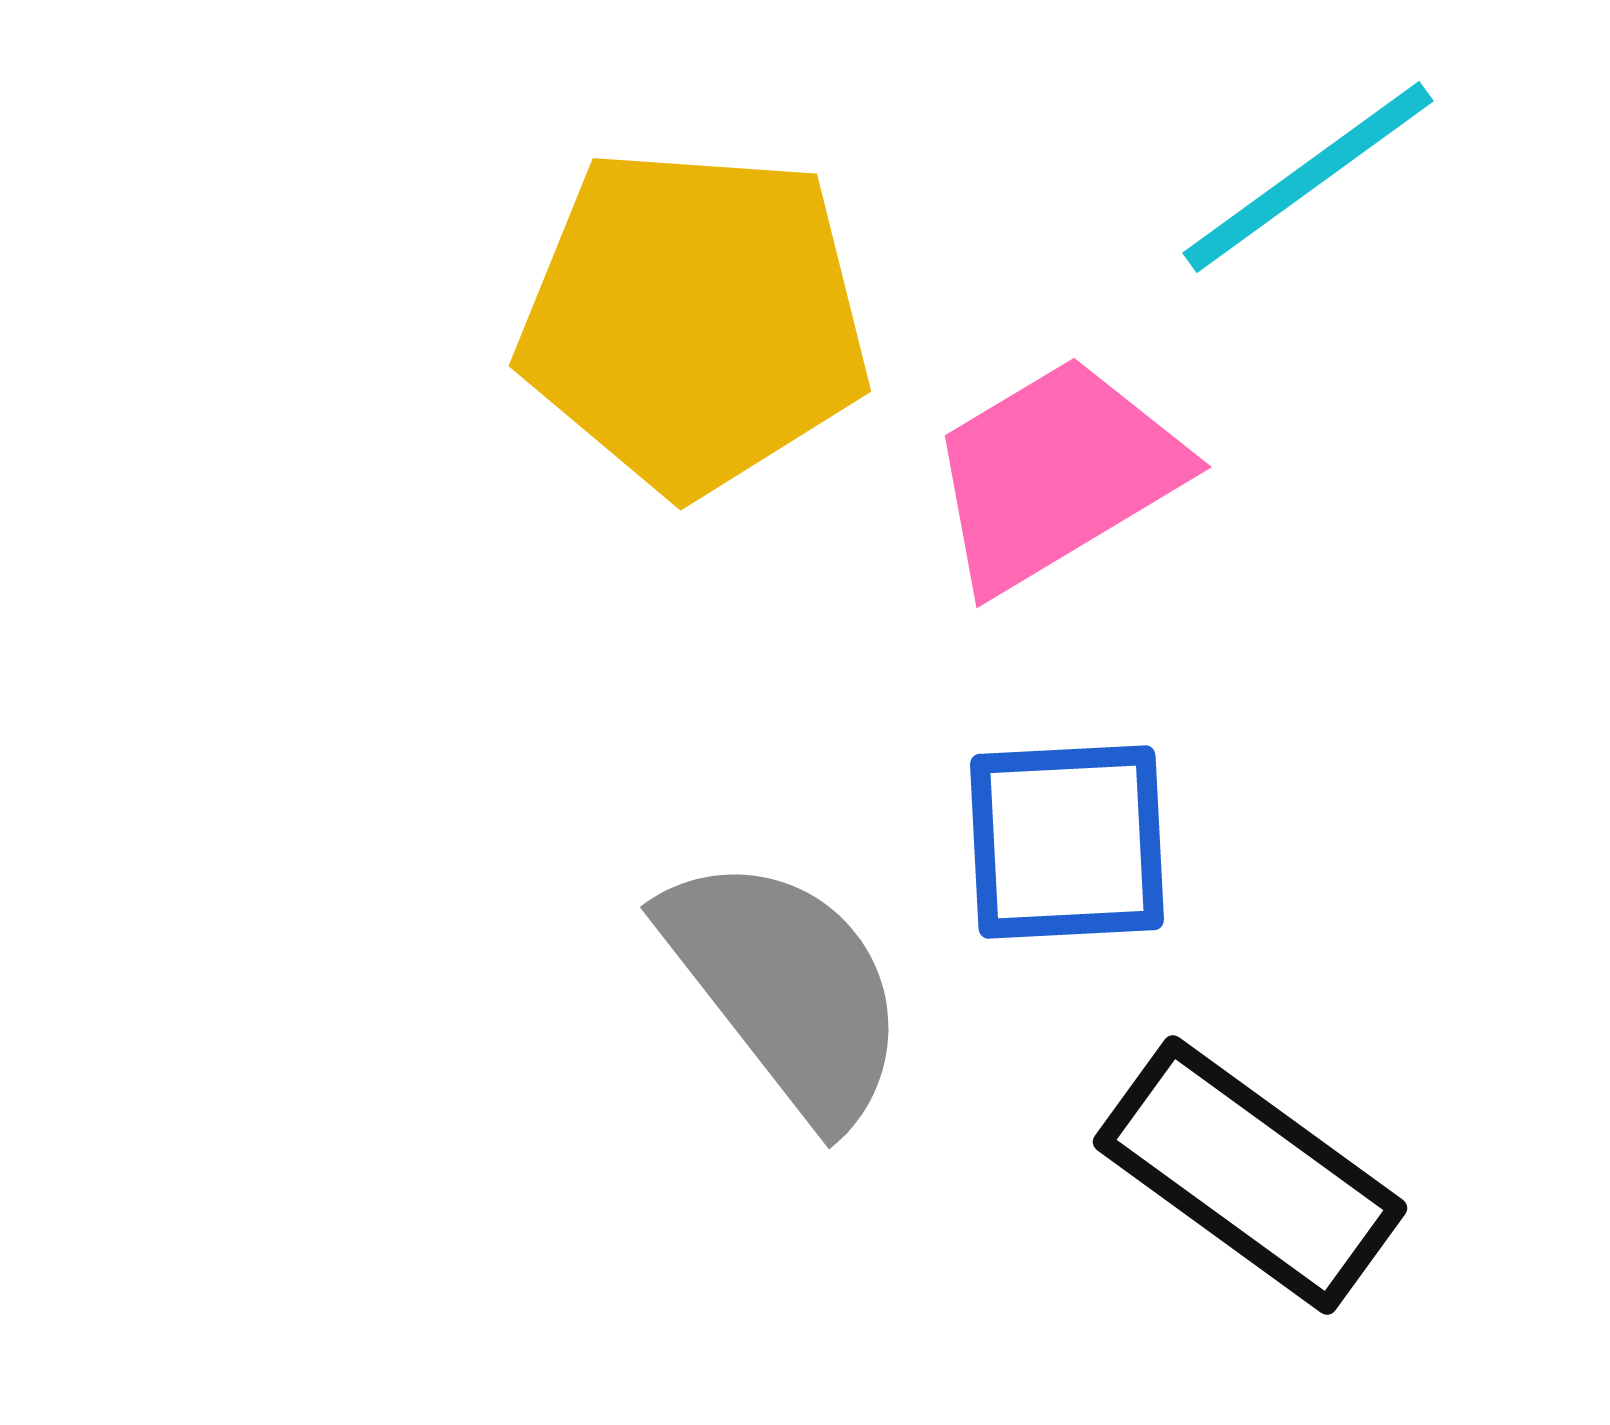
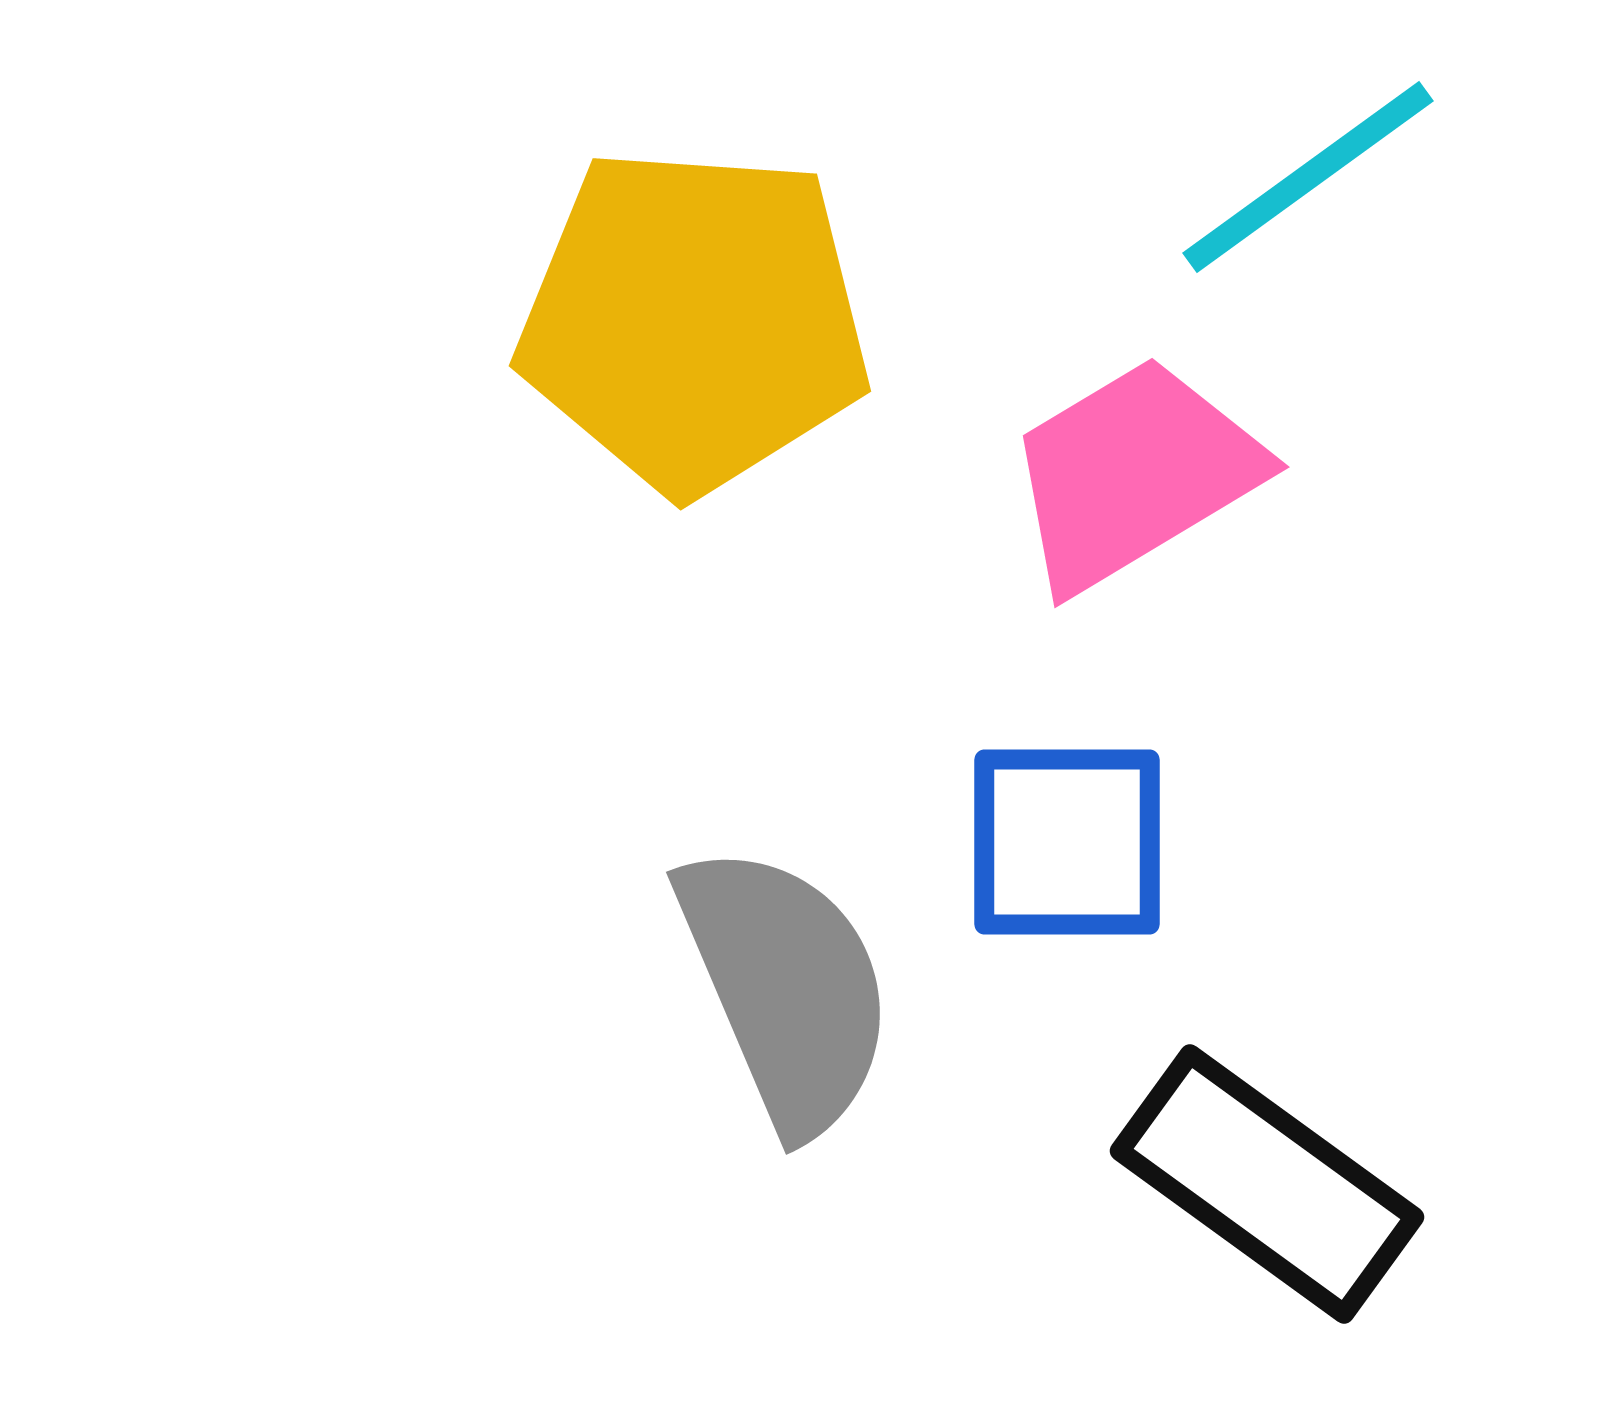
pink trapezoid: moved 78 px right
blue square: rotated 3 degrees clockwise
gray semicircle: rotated 15 degrees clockwise
black rectangle: moved 17 px right, 9 px down
